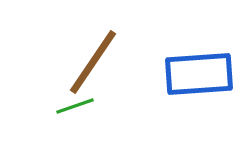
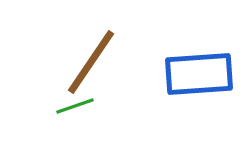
brown line: moved 2 px left
